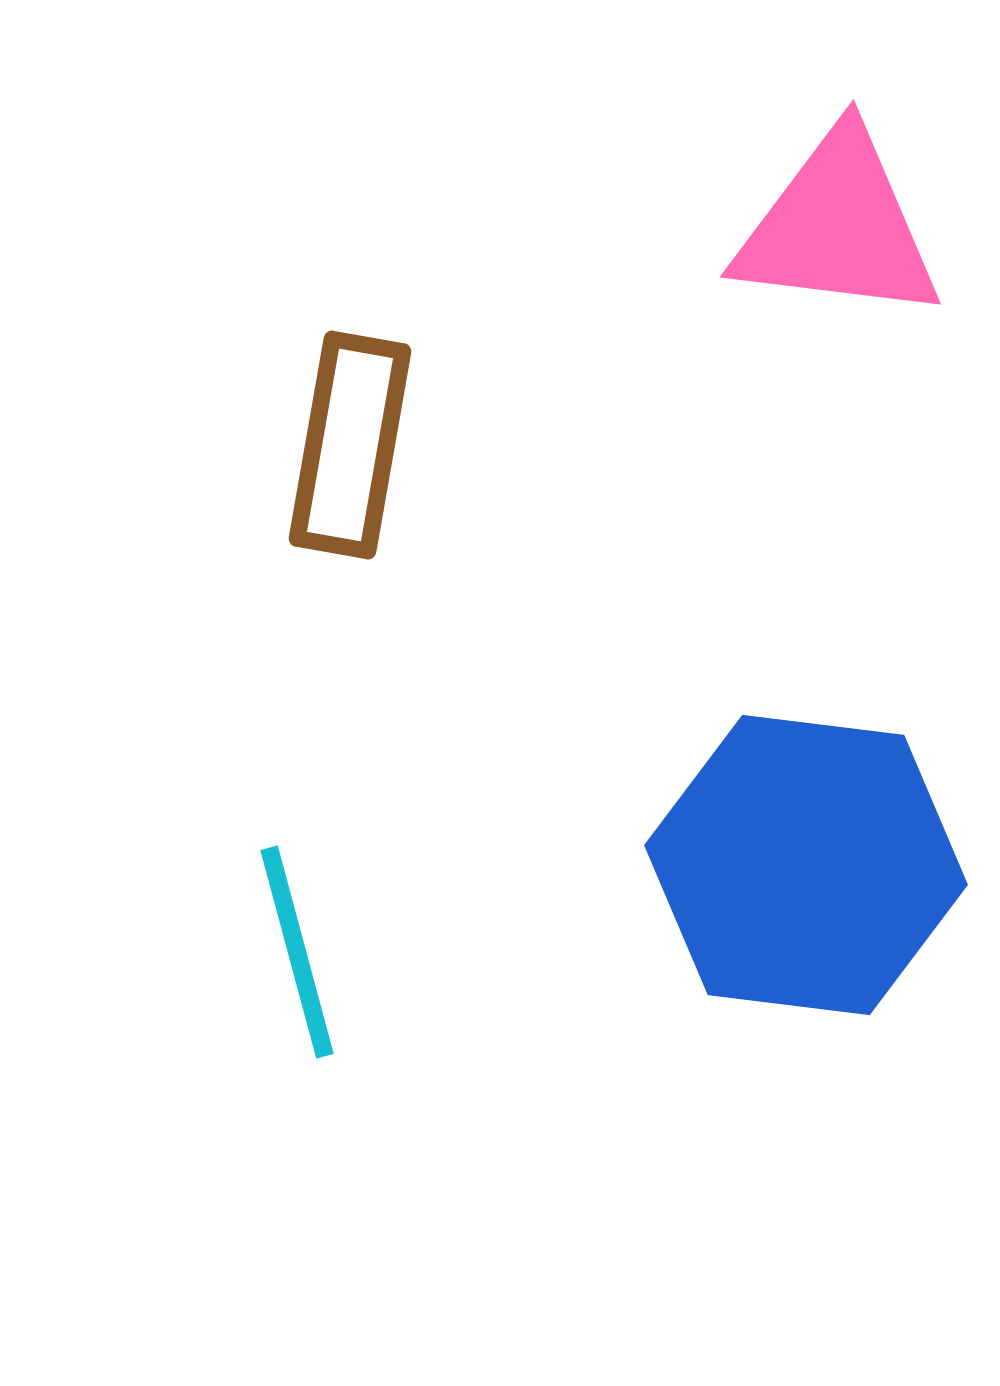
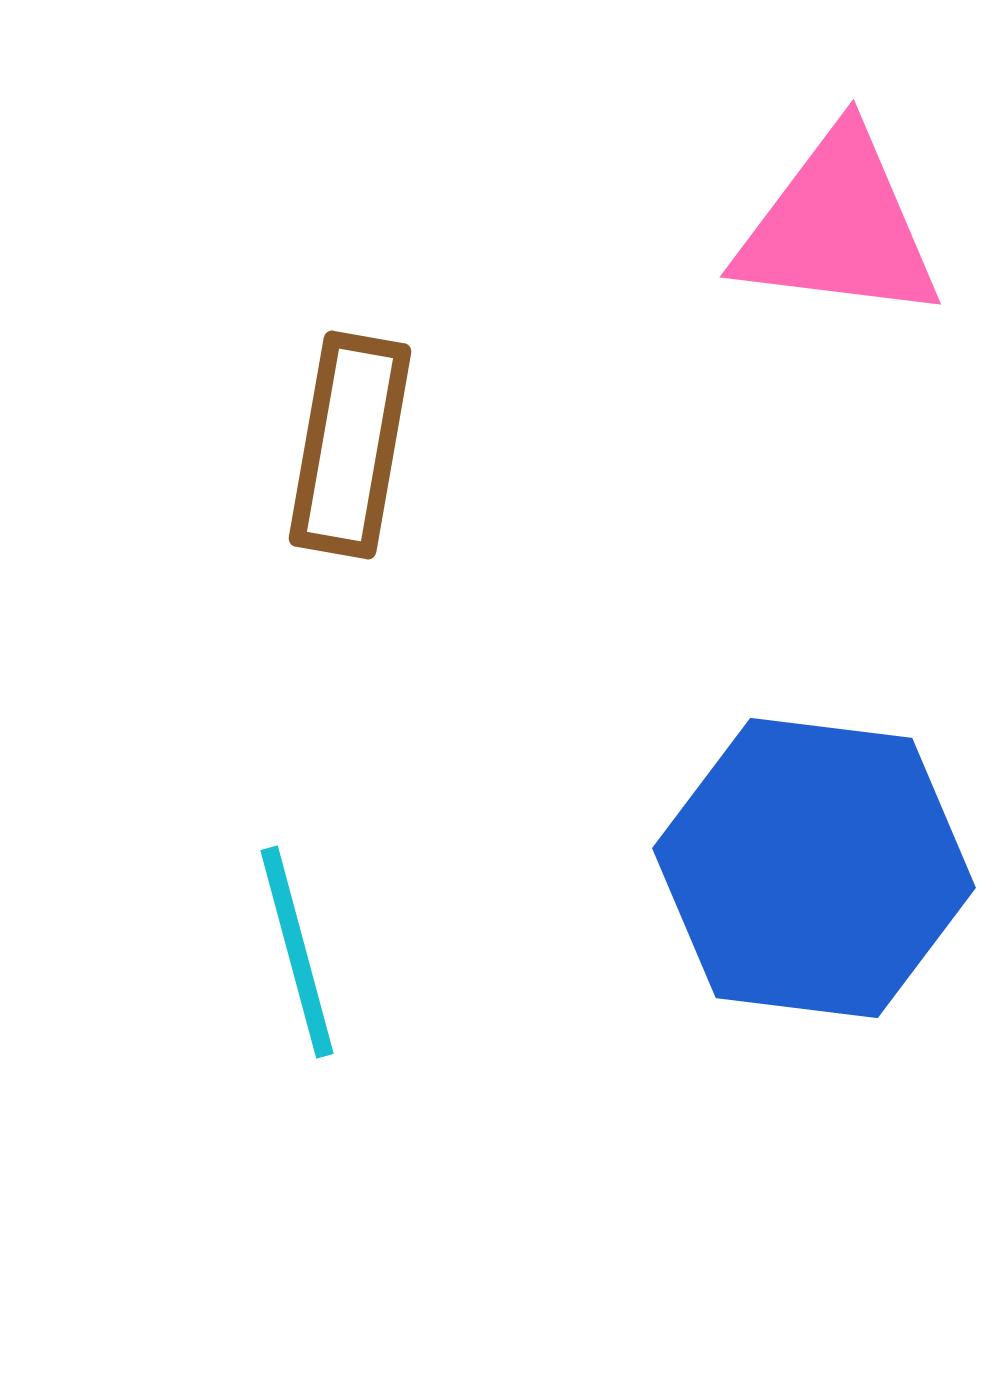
blue hexagon: moved 8 px right, 3 px down
